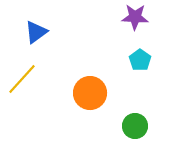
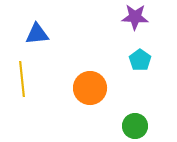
blue triangle: moved 1 px right, 2 px down; rotated 30 degrees clockwise
yellow line: rotated 48 degrees counterclockwise
orange circle: moved 5 px up
